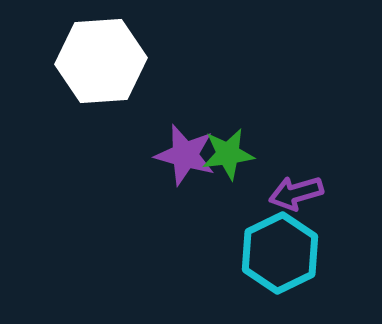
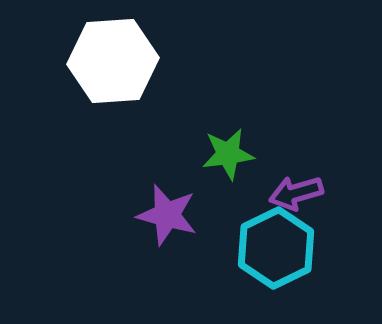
white hexagon: moved 12 px right
purple star: moved 18 px left, 60 px down
cyan hexagon: moved 4 px left, 5 px up
